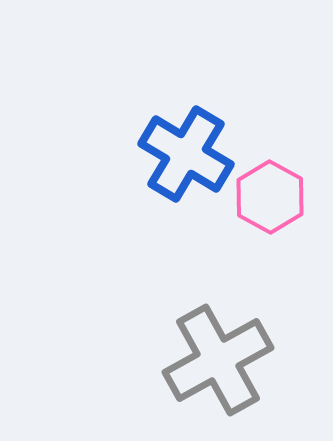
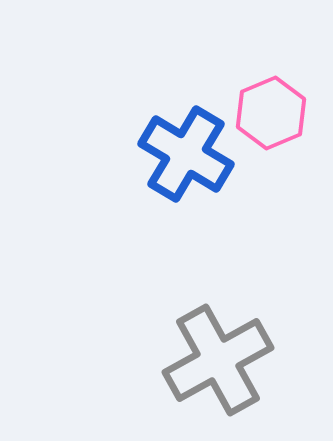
pink hexagon: moved 1 px right, 84 px up; rotated 8 degrees clockwise
